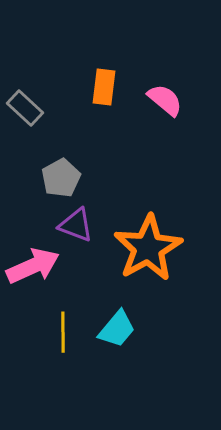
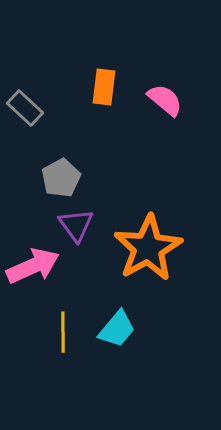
purple triangle: rotated 33 degrees clockwise
